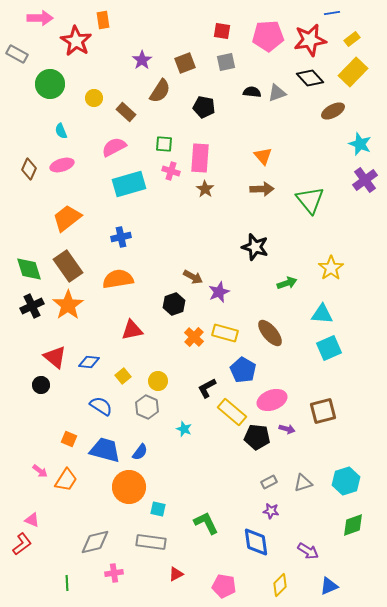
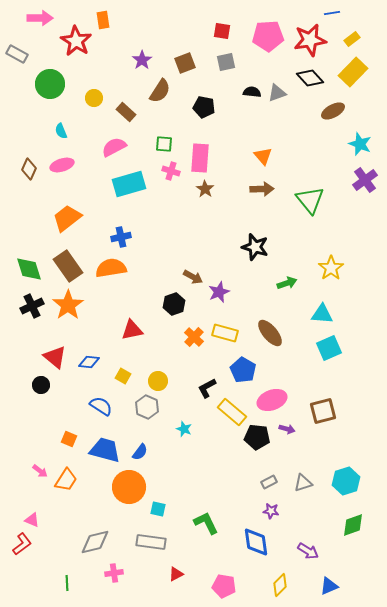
orange semicircle at (118, 279): moved 7 px left, 11 px up
yellow square at (123, 376): rotated 21 degrees counterclockwise
